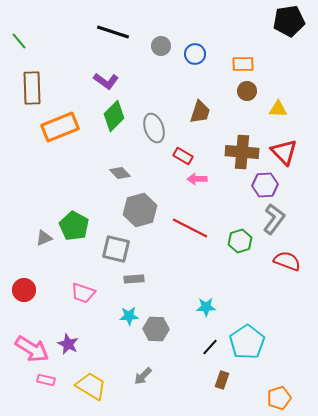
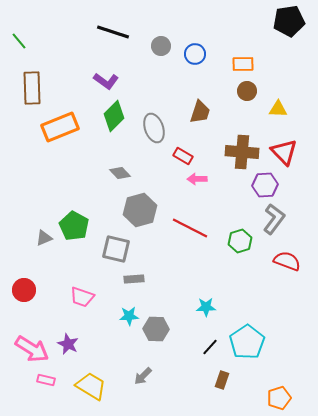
pink trapezoid at (83, 293): moved 1 px left, 4 px down
